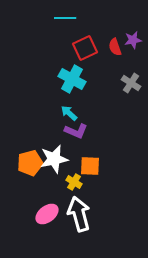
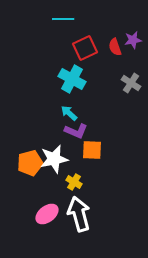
cyan line: moved 2 px left, 1 px down
orange square: moved 2 px right, 16 px up
